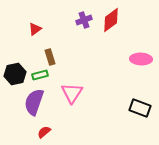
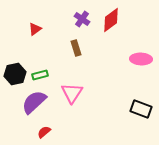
purple cross: moved 2 px left, 1 px up; rotated 35 degrees counterclockwise
brown rectangle: moved 26 px right, 9 px up
purple semicircle: rotated 28 degrees clockwise
black rectangle: moved 1 px right, 1 px down
